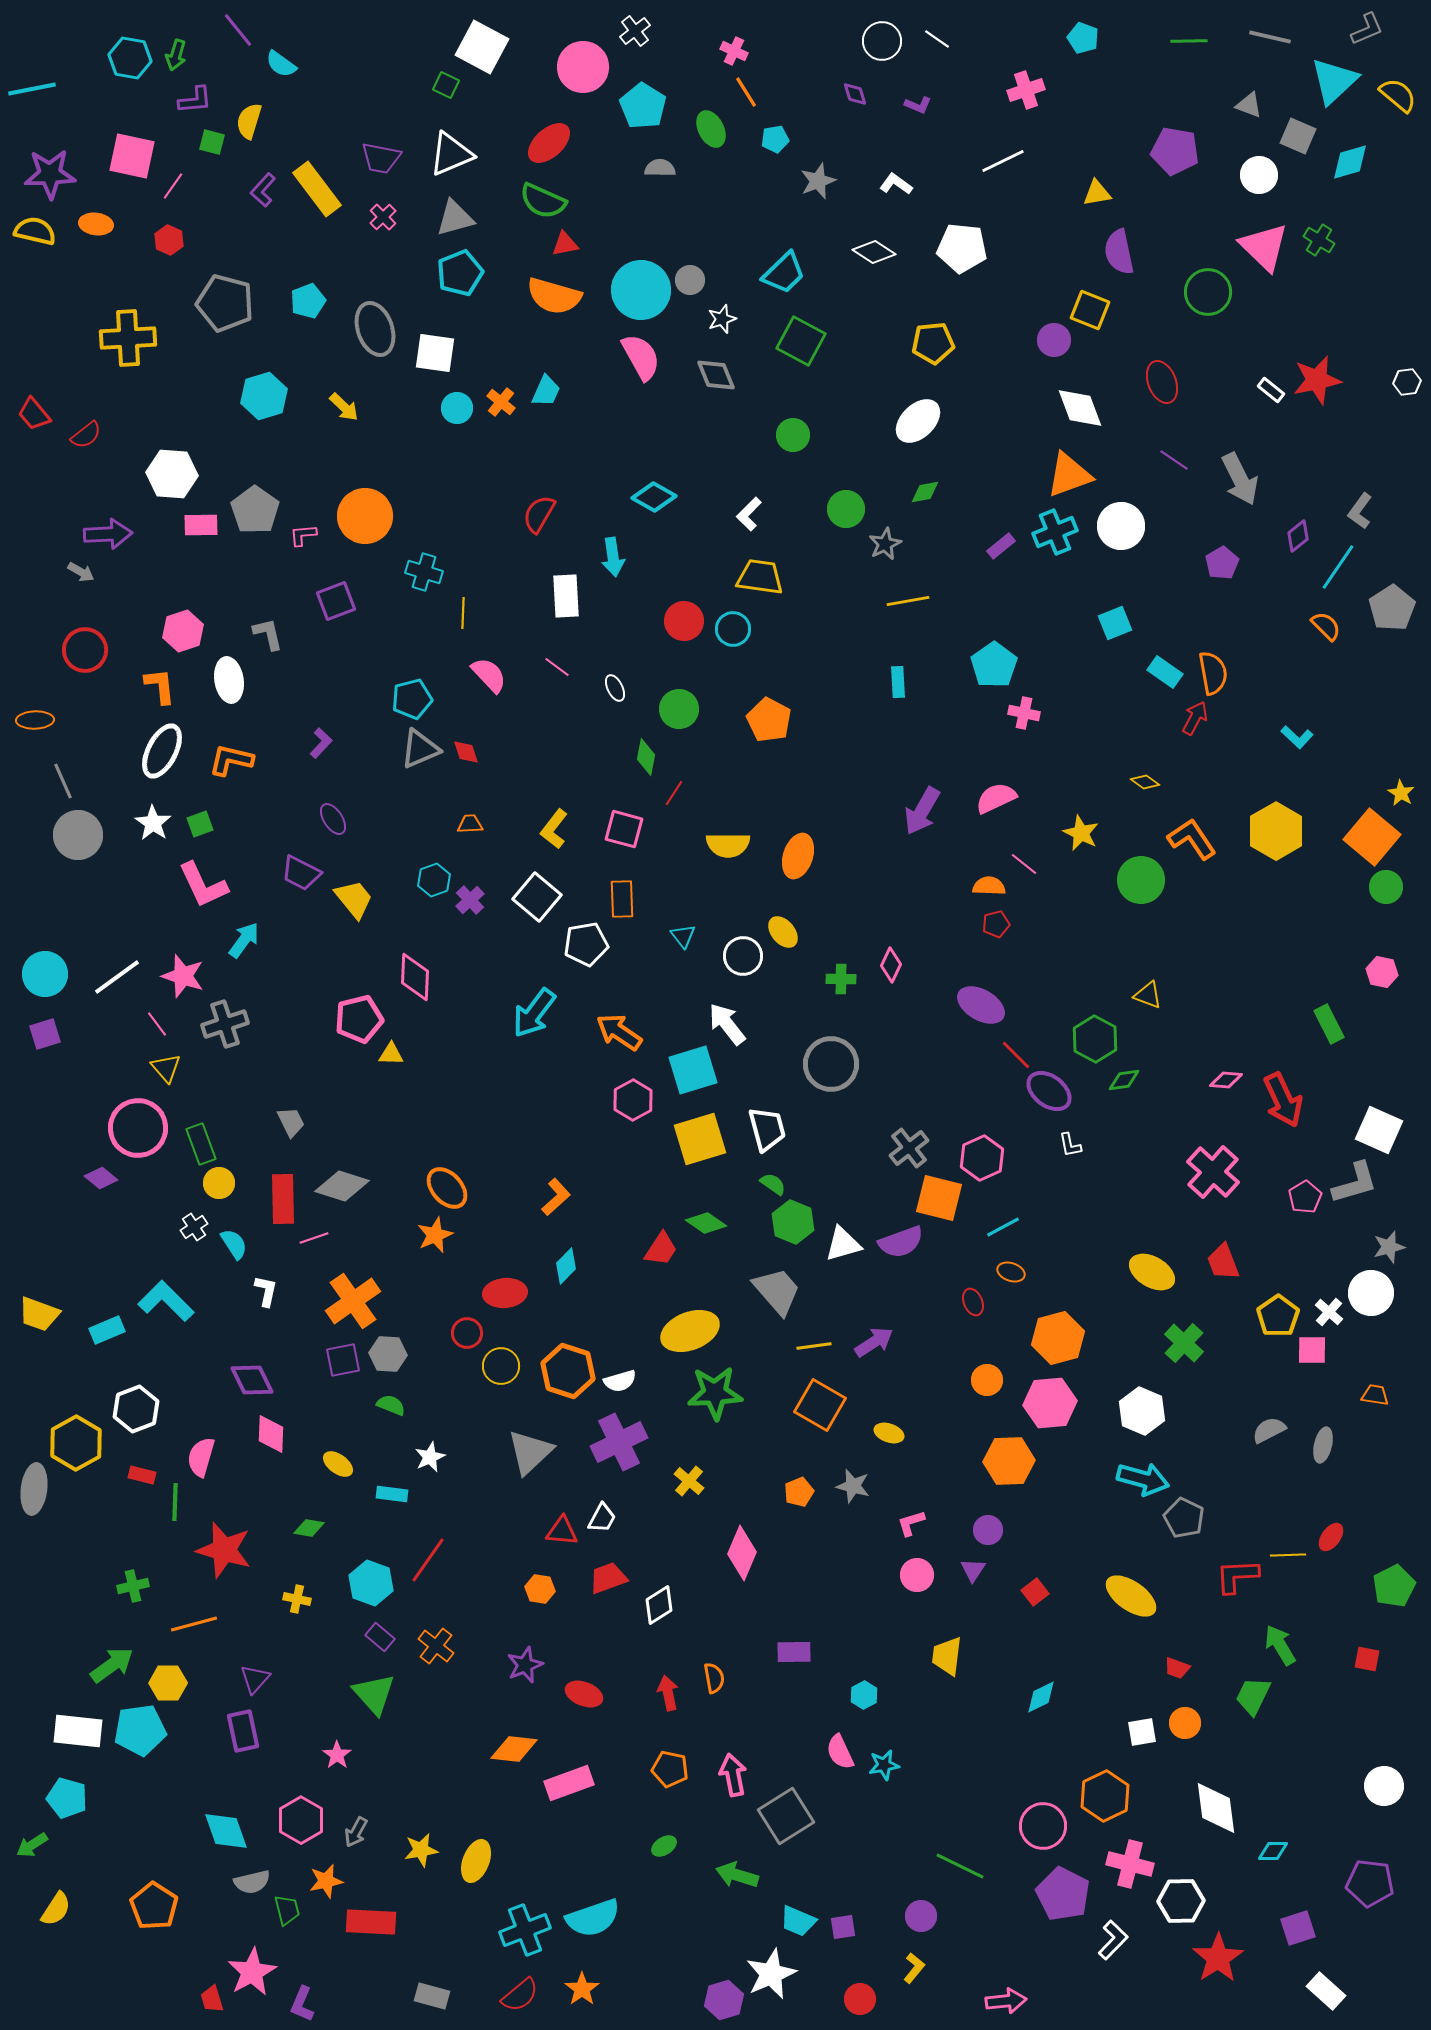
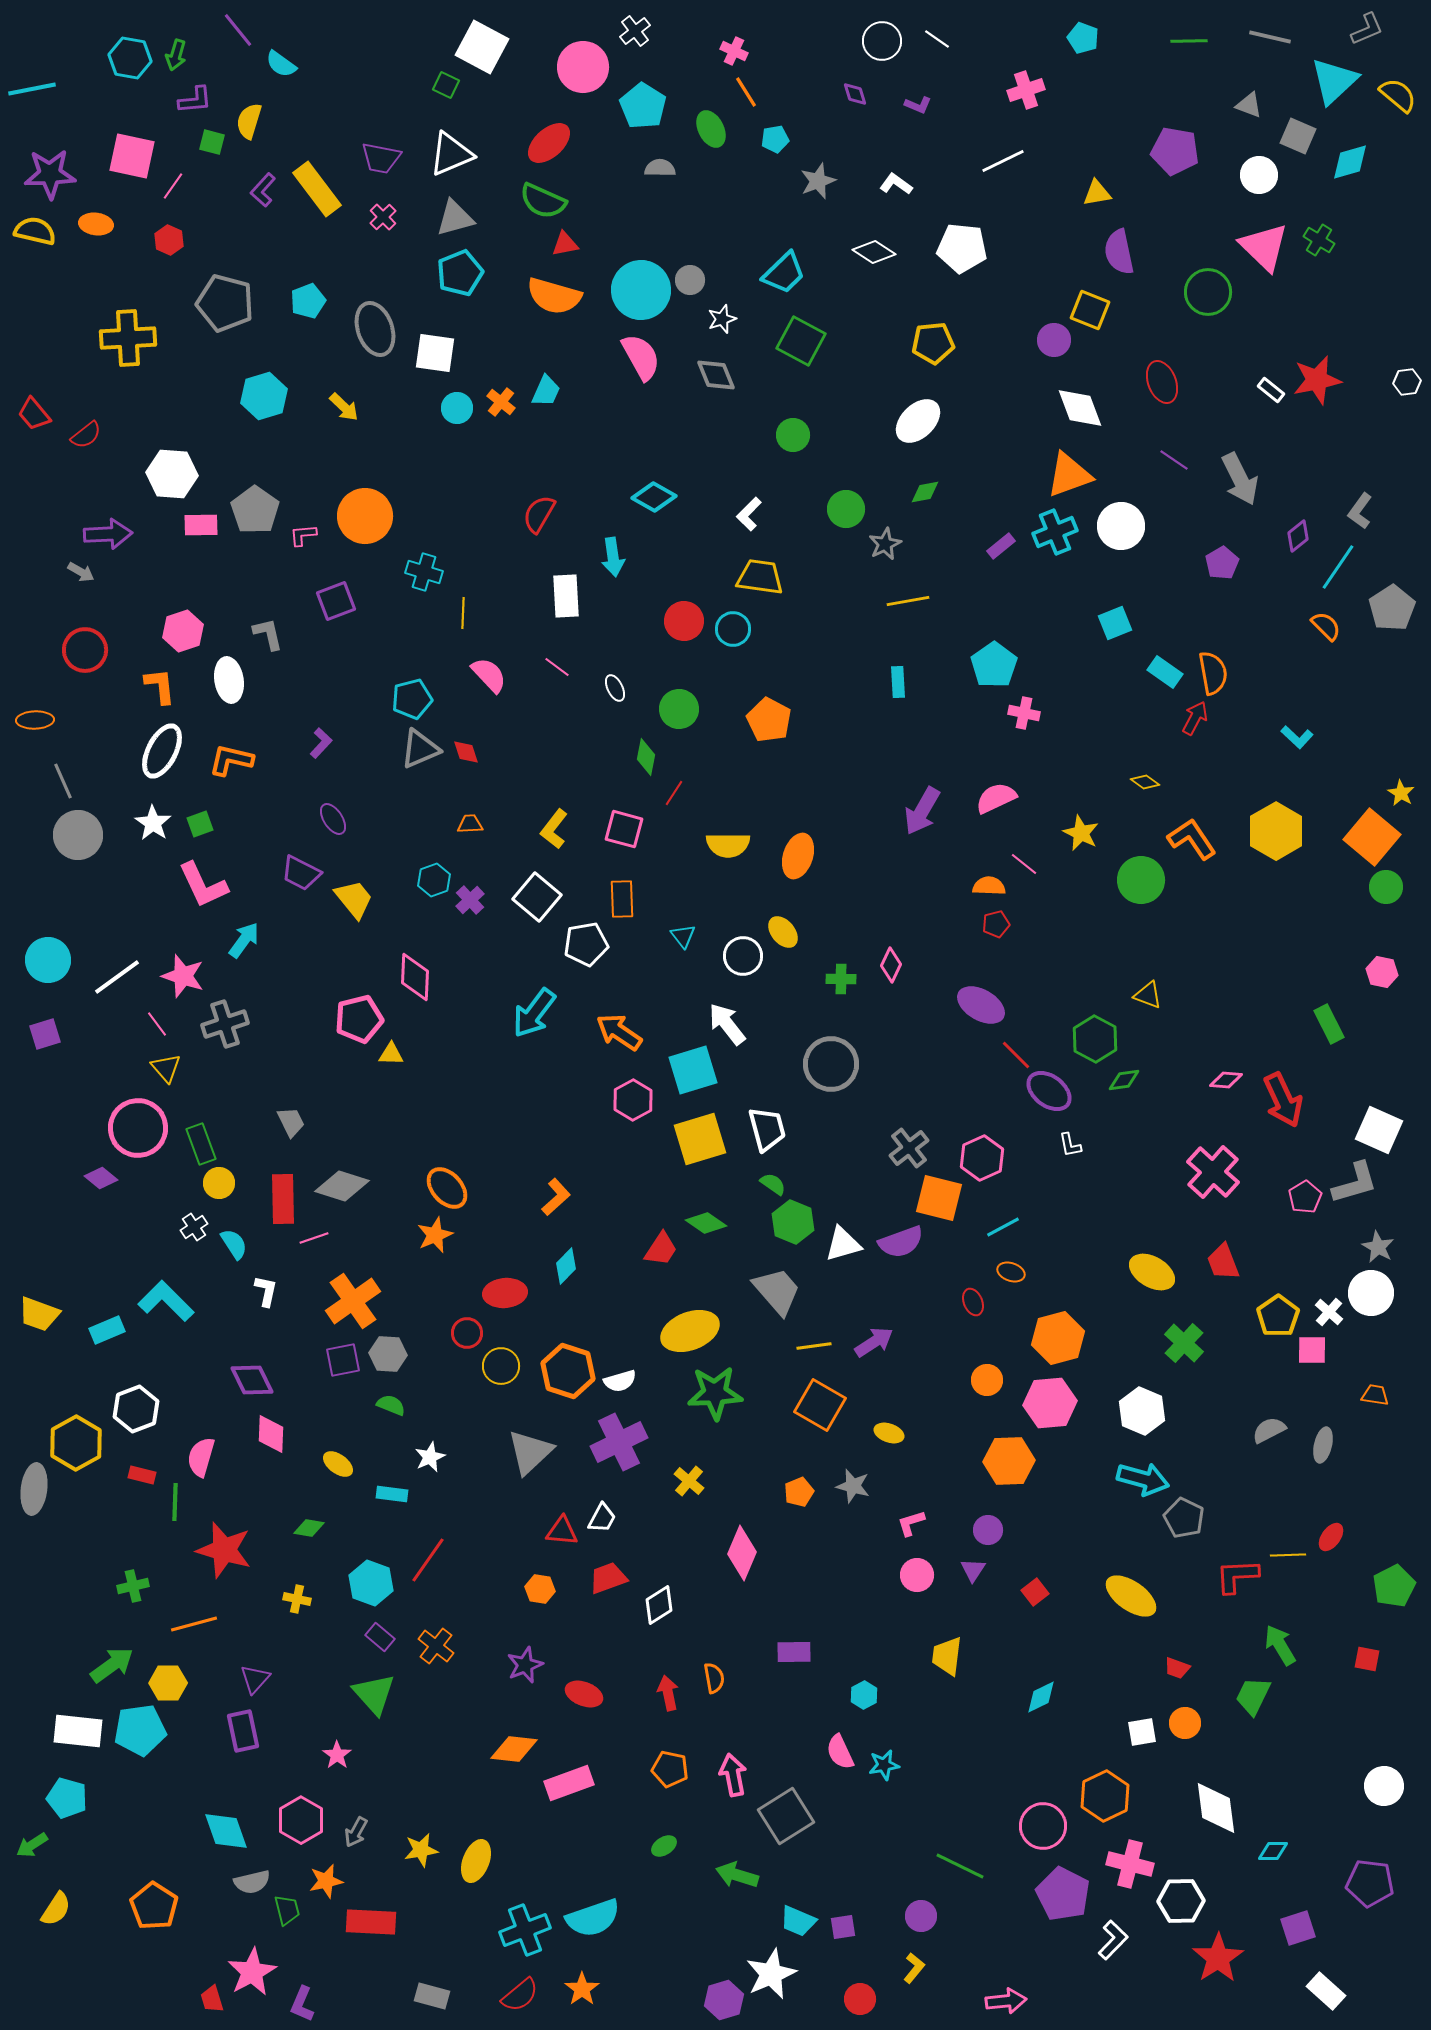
cyan circle at (45, 974): moved 3 px right, 14 px up
gray star at (1389, 1247): moved 11 px left; rotated 28 degrees counterclockwise
